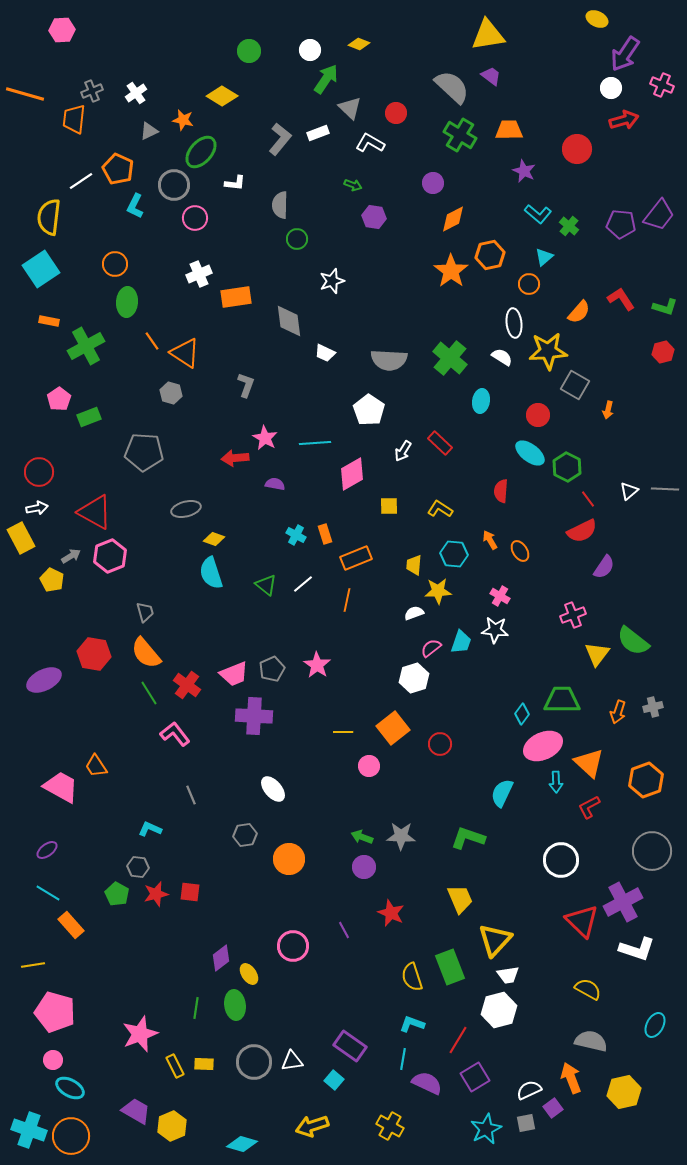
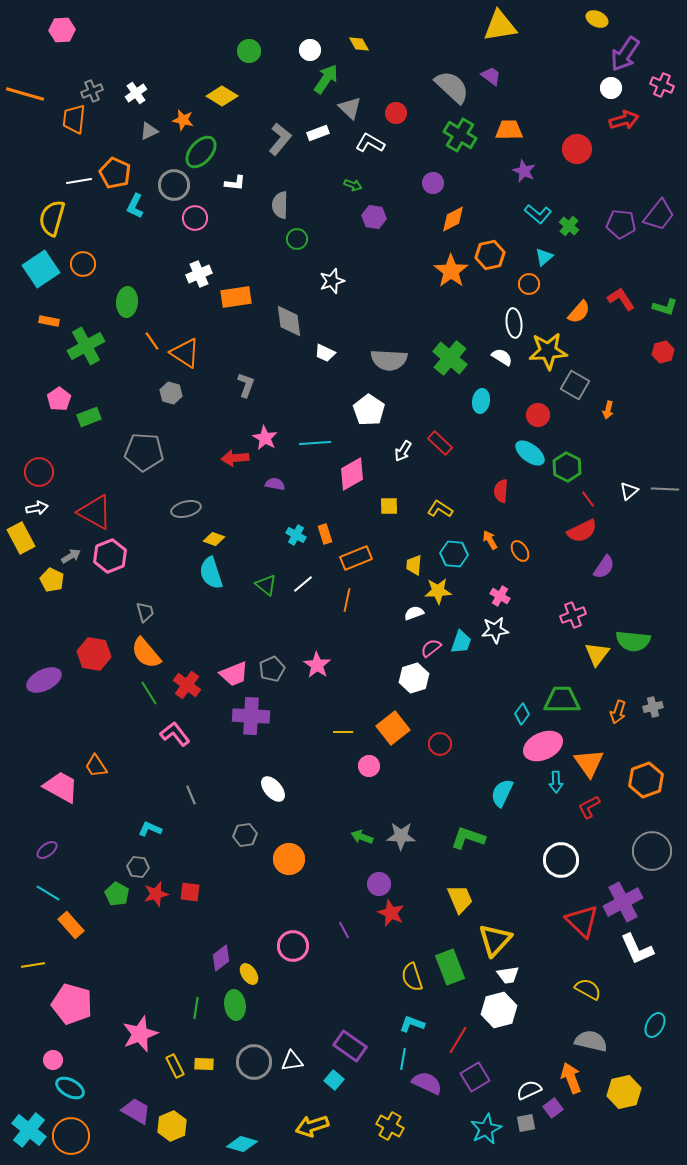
yellow triangle at (488, 35): moved 12 px right, 9 px up
yellow diamond at (359, 44): rotated 40 degrees clockwise
orange pentagon at (118, 169): moved 3 px left, 4 px down
white line at (81, 181): moved 2 px left; rotated 25 degrees clockwise
yellow semicircle at (49, 217): moved 3 px right, 1 px down; rotated 9 degrees clockwise
orange circle at (115, 264): moved 32 px left
white star at (495, 630): rotated 12 degrees counterclockwise
green semicircle at (633, 641): rotated 32 degrees counterclockwise
purple cross at (254, 716): moved 3 px left
orange triangle at (589, 763): rotated 12 degrees clockwise
purple circle at (364, 867): moved 15 px right, 17 px down
white L-shape at (637, 949): rotated 48 degrees clockwise
pink pentagon at (55, 1012): moved 17 px right, 8 px up
cyan cross at (29, 1130): rotated 20 degrees clockwise
